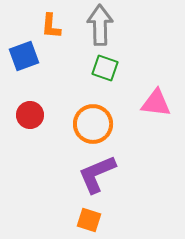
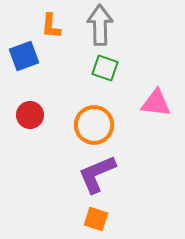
orange circle: moved 1 px right, 1 px down
orange square: moved 7 px right, 1 px up
